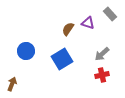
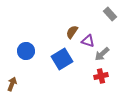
purple triangle: moved 18 px down
brown semicircle: moved 4 px right, 3 px down
red cross: moved 1 px left, 1 px down
